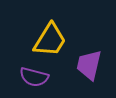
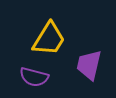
yellow trapezoid: moved 1 px left, 1 px up
